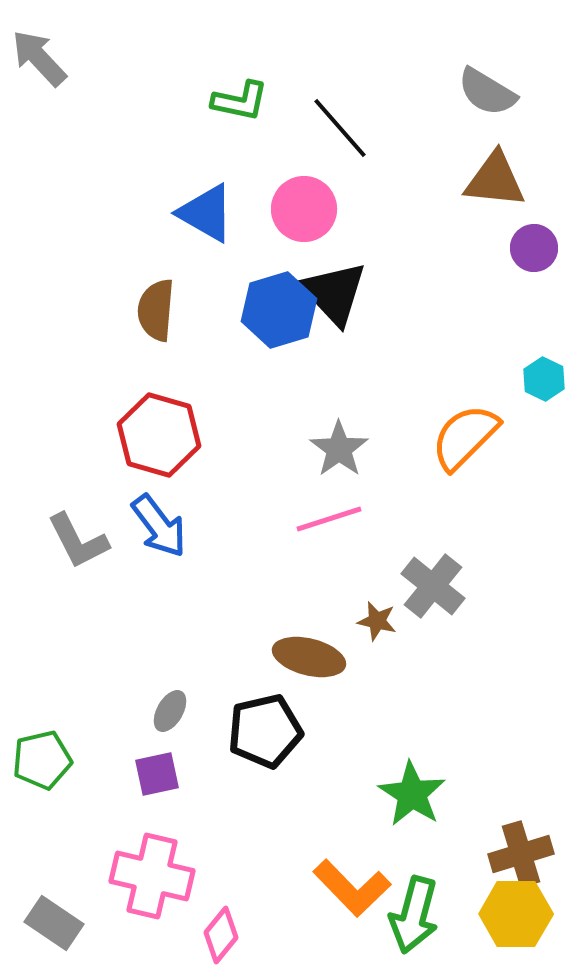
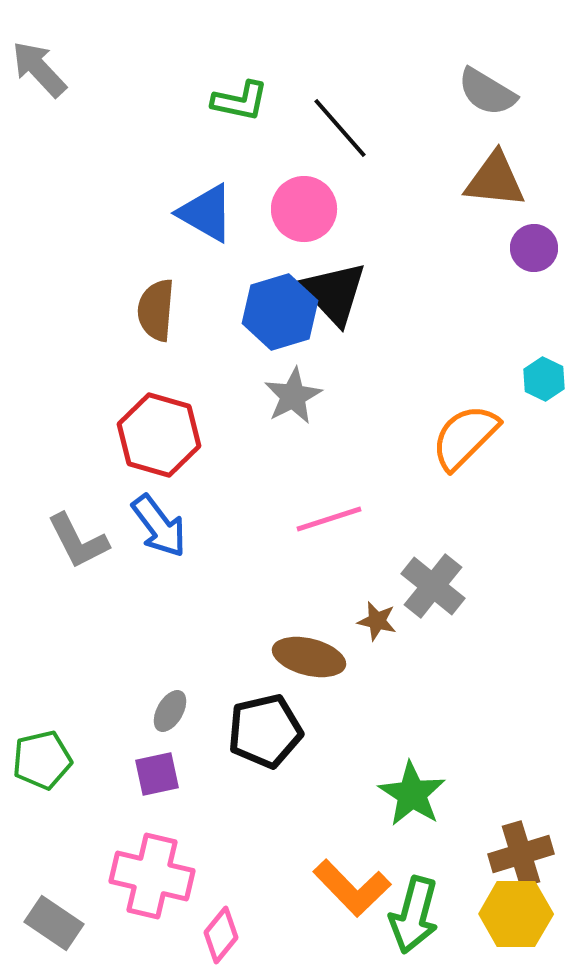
gray arrow: moved 11 px down
blue hexagon: moved 1 px right, 2 px down
gray star: moved 46 px left, 53 px up; rotated 8 degrees clockwise
